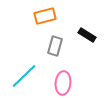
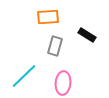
orange rectangle: moved 3 px right, 1 px down; rotated 10 degrees clockwise
